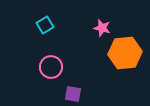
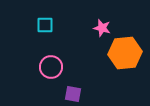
cyan square: rotated 30 degrees clockwise
